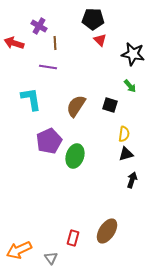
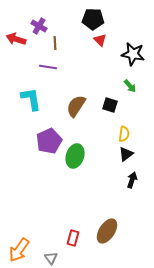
red arrow: moved 2 px right, 4 px up
black triangle: rotated 21 degrees counterclockwise
orange arrow: rotated 30 degrees counterclockwise
